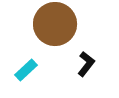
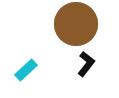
brown circle: moved 21 px right
